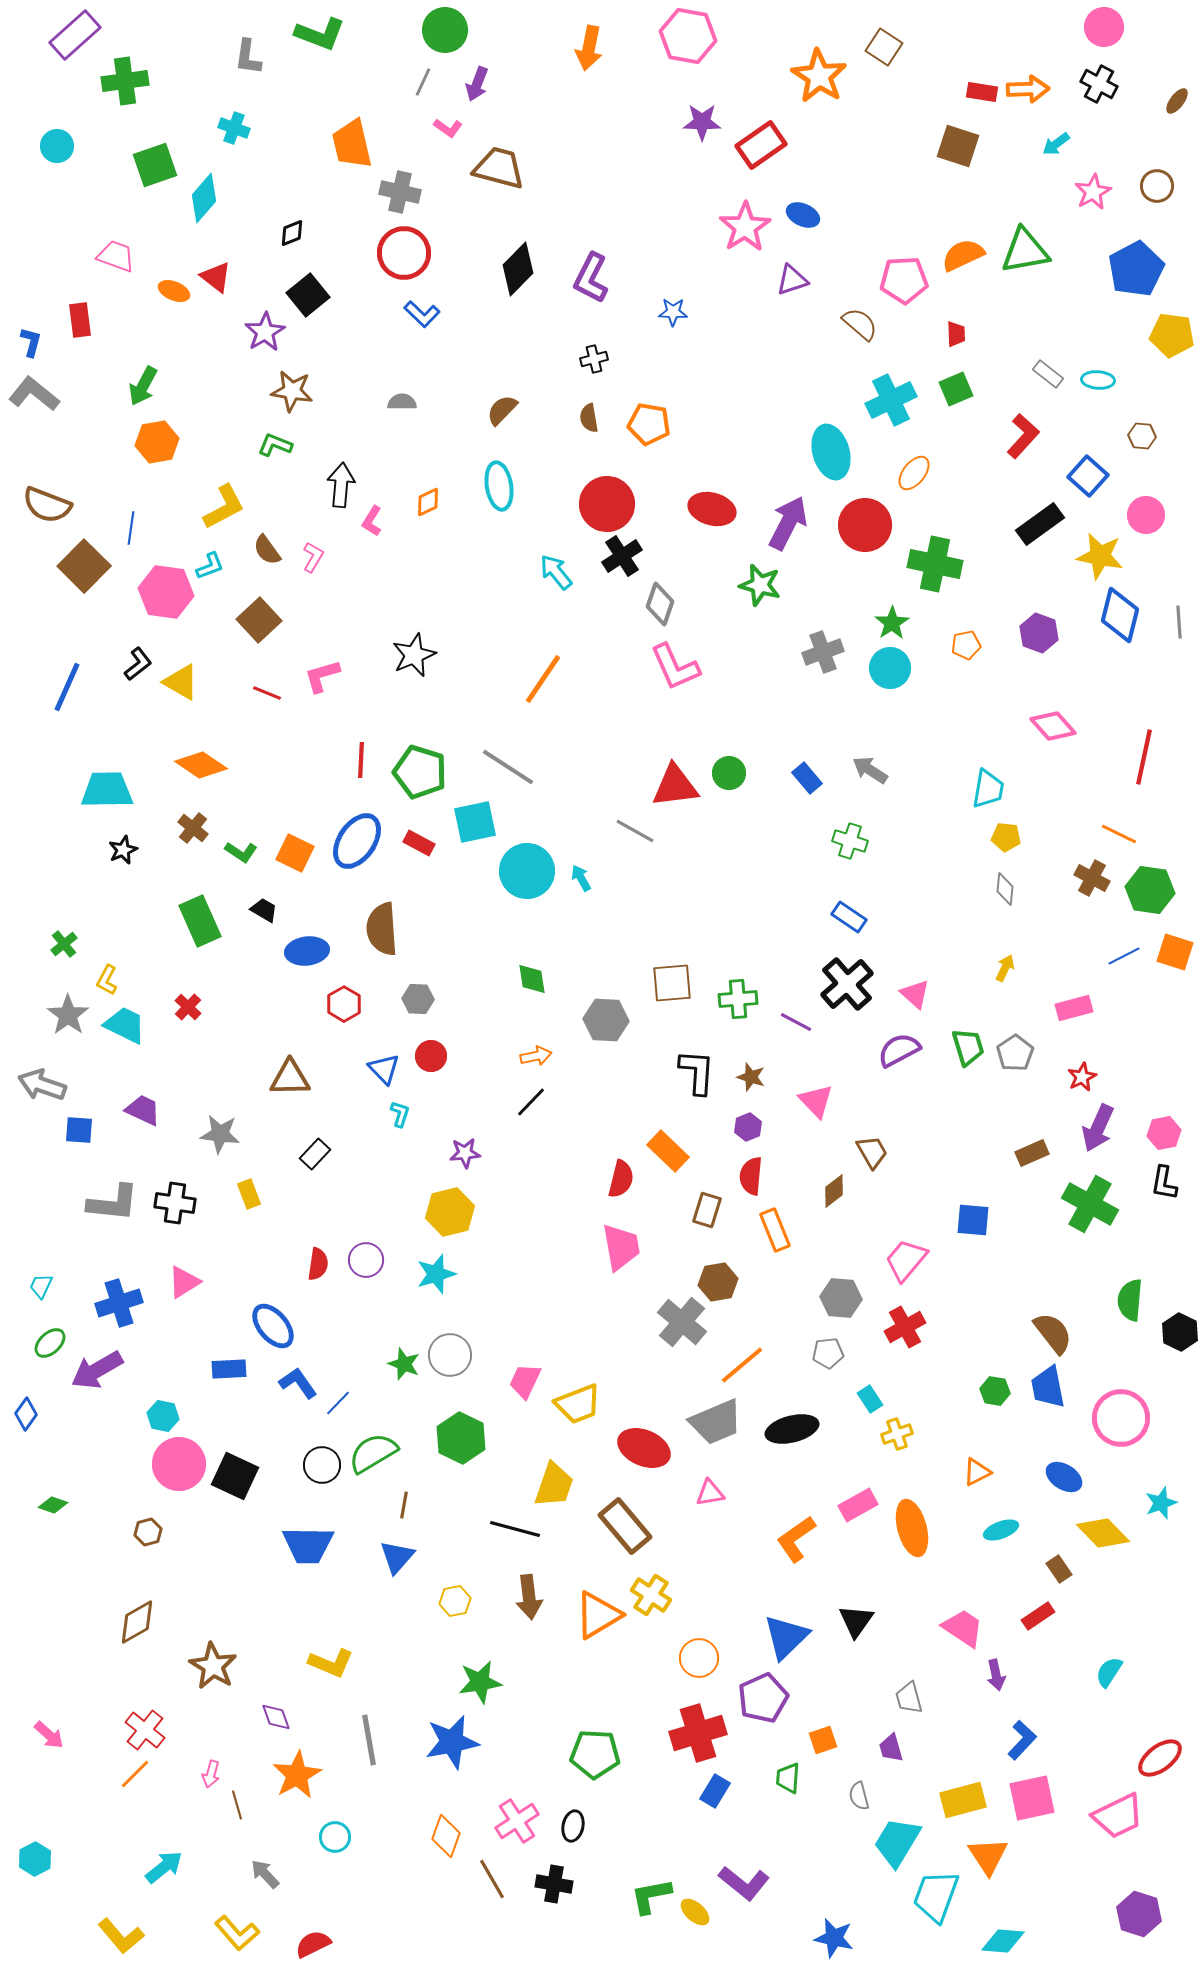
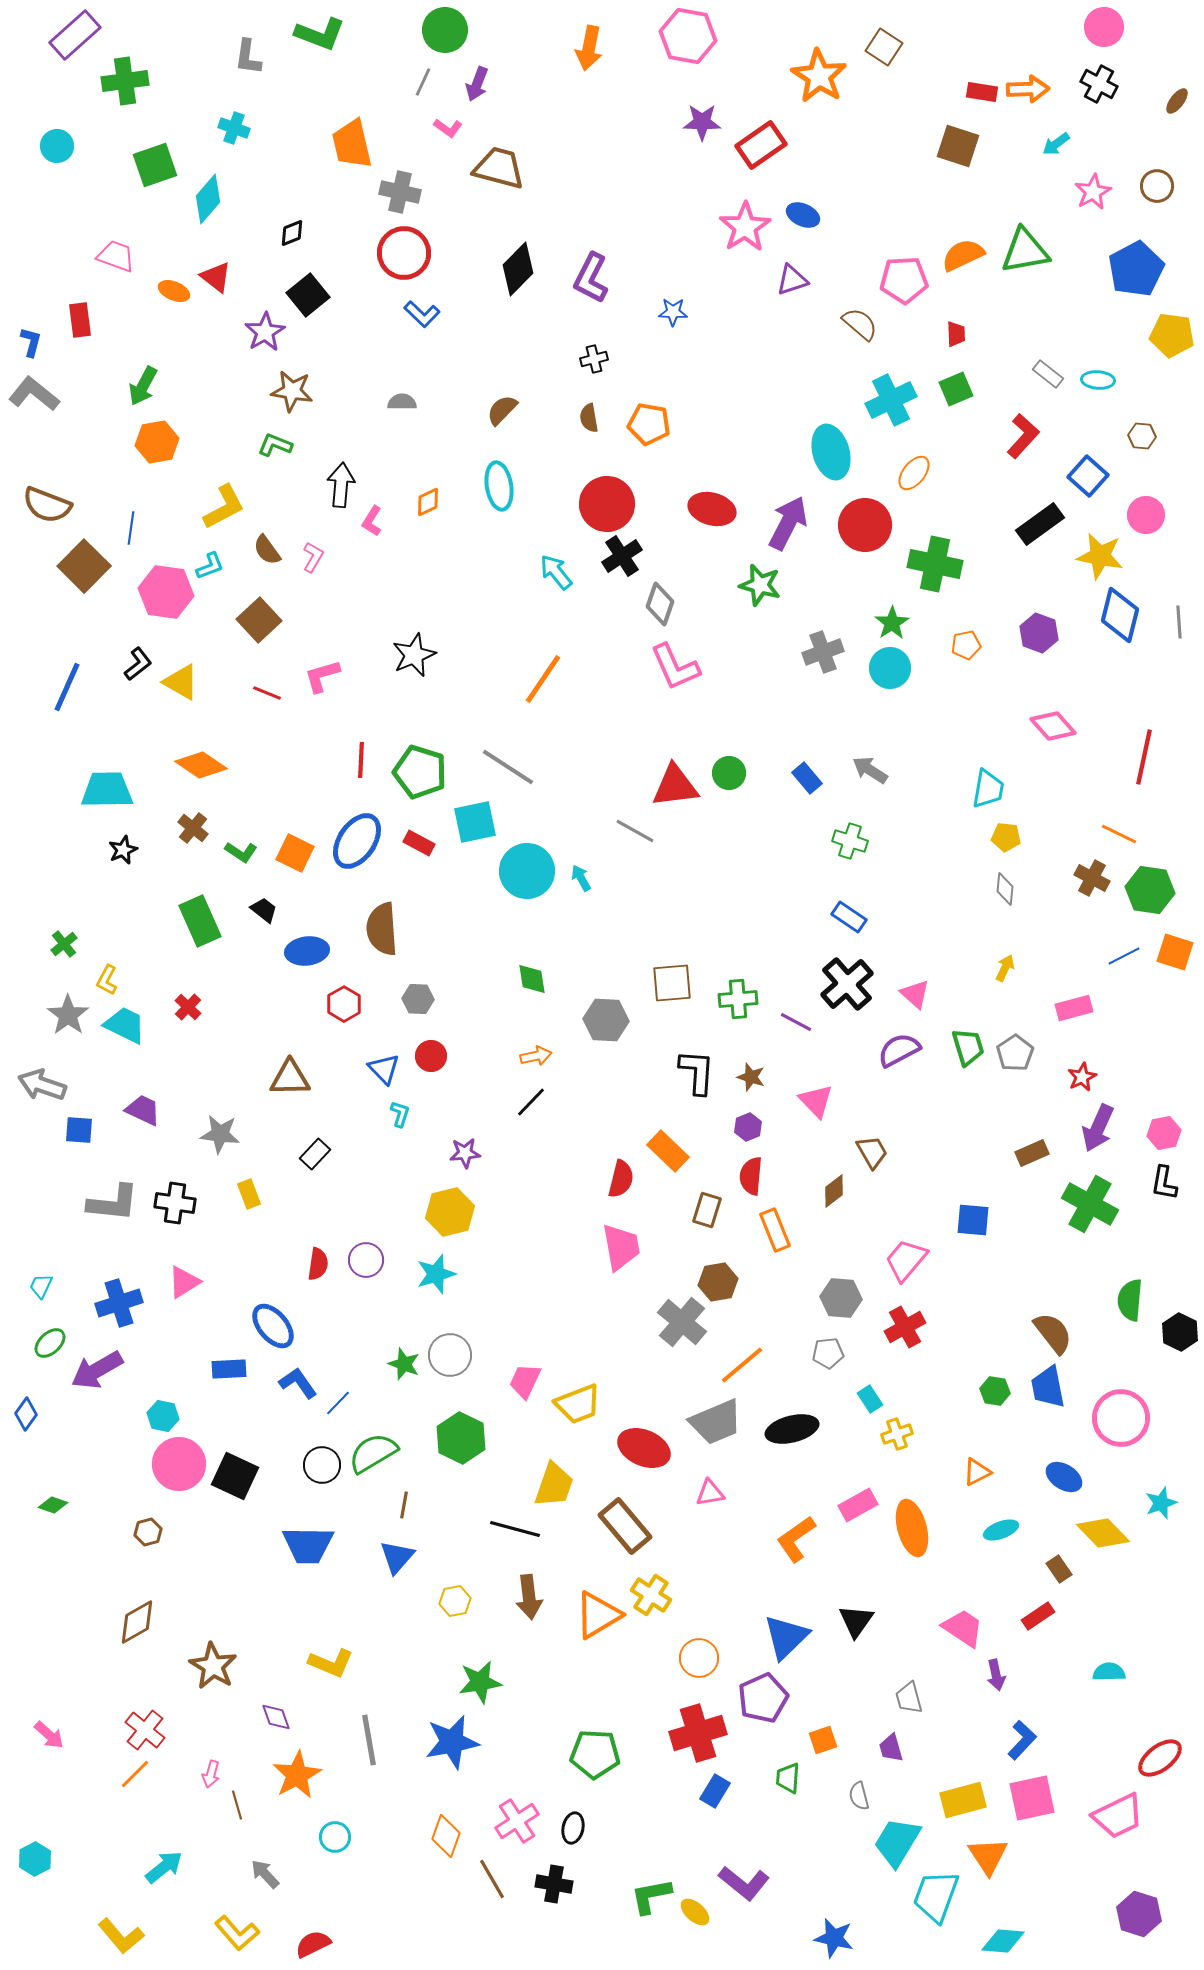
cyan diamond at (204, 198): moved 4 px right, 1 px down
black trapezoid at (264, 910): rotated 8 degrees clockwise
cyan semicircle at (1109, 1672): rotated 56 degrees clockwise
black ellipse at (573, 1826): moved 2 px down
